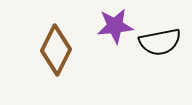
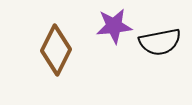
purple star: moved 1 px left
